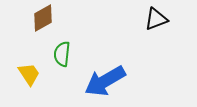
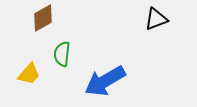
yellow trapezoid: rotated 75 degrees clockwise
